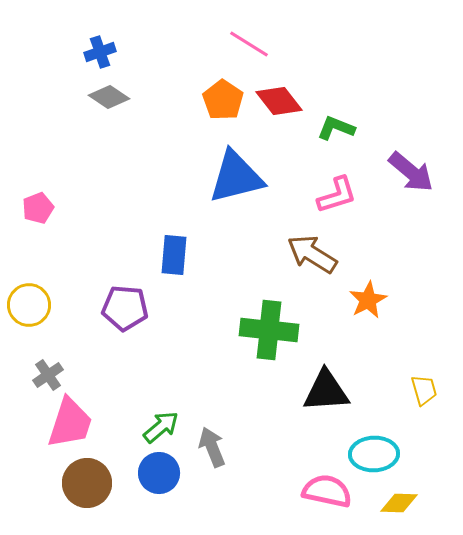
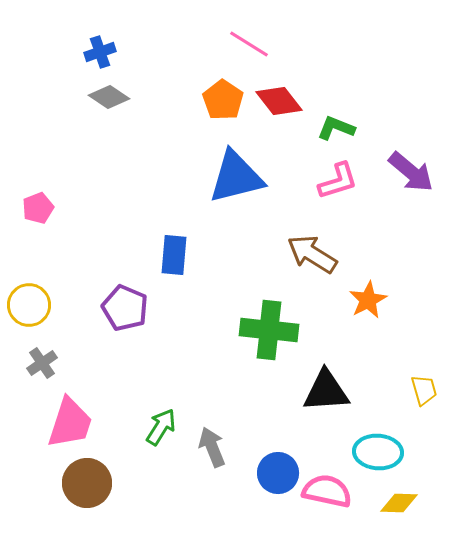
pink L-shape: moved 1 px right, 14 px up
purple pentagon: rotated 18 degrees clockwise
gray cross: moved 6 px left, 12 px up
green arrow: rotated 18 degrees counterclockwise
cyan ellipse: moved 4 px right, 2 px up; rotated 6 degrees clockwise
blue circle: moved 119 px right
